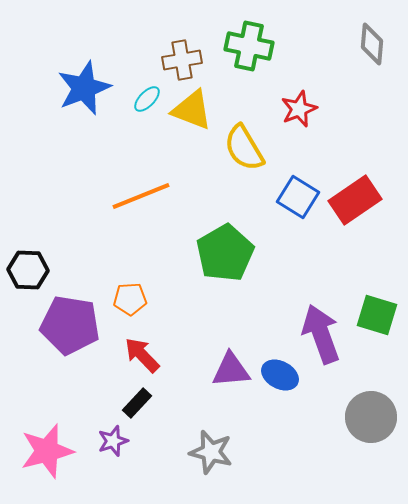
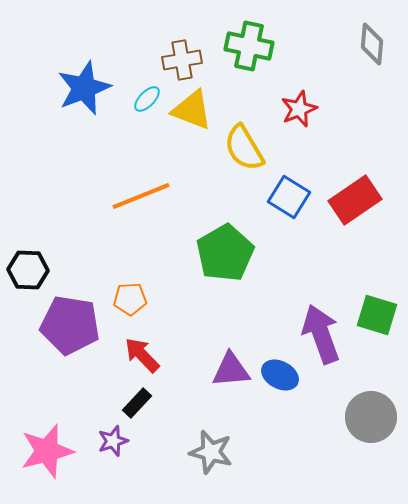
blue square: moved 9 px left
